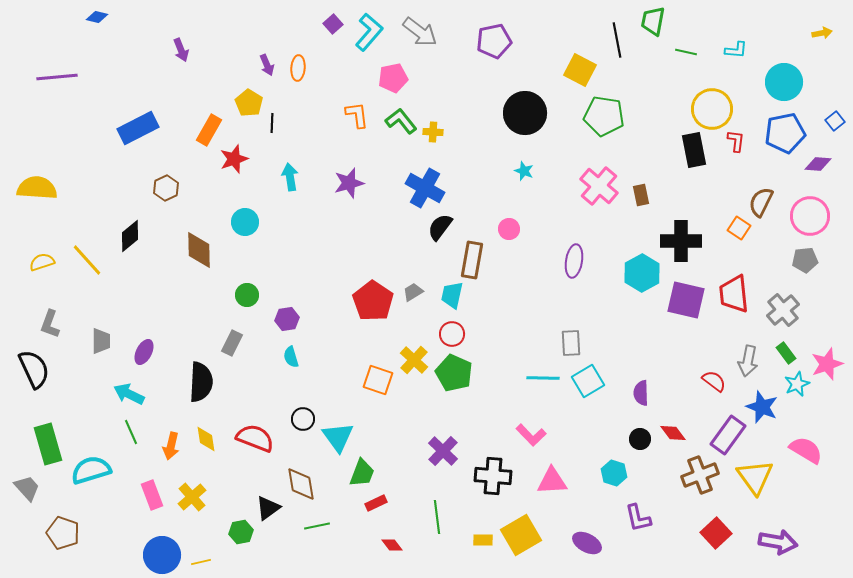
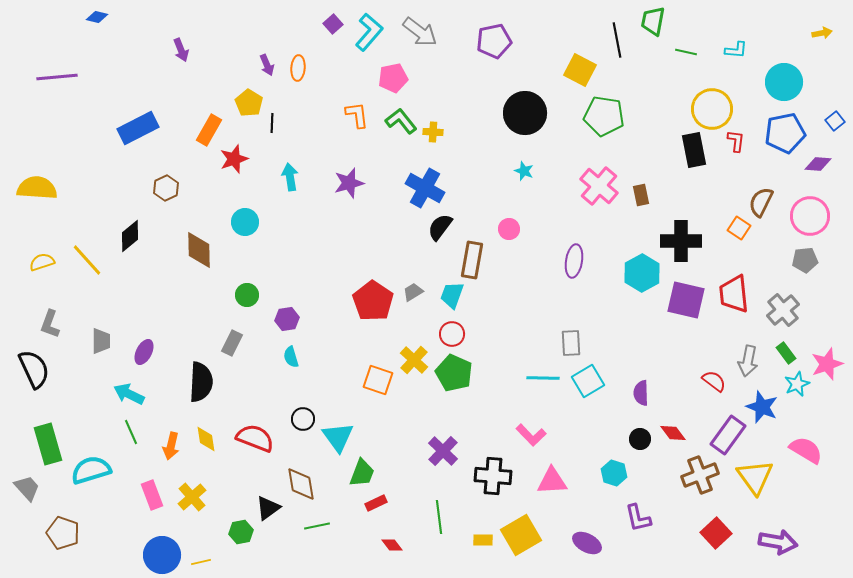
cyan trapezoid at (452, 295): rotated 8 degrees clockwise
green line at (437, 517): moved 2 px right
